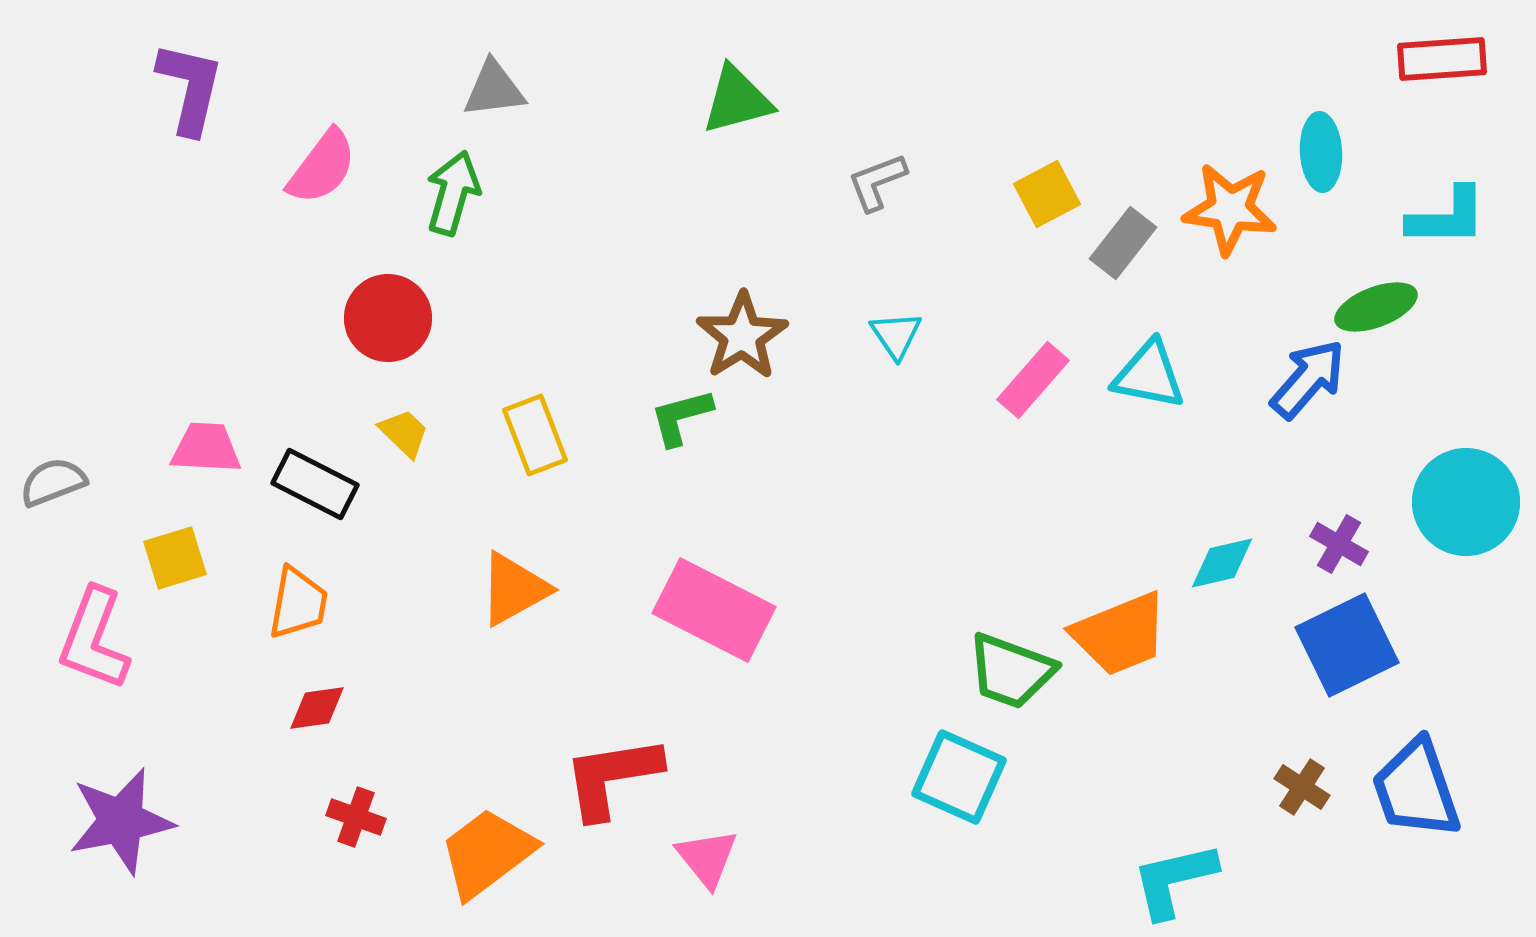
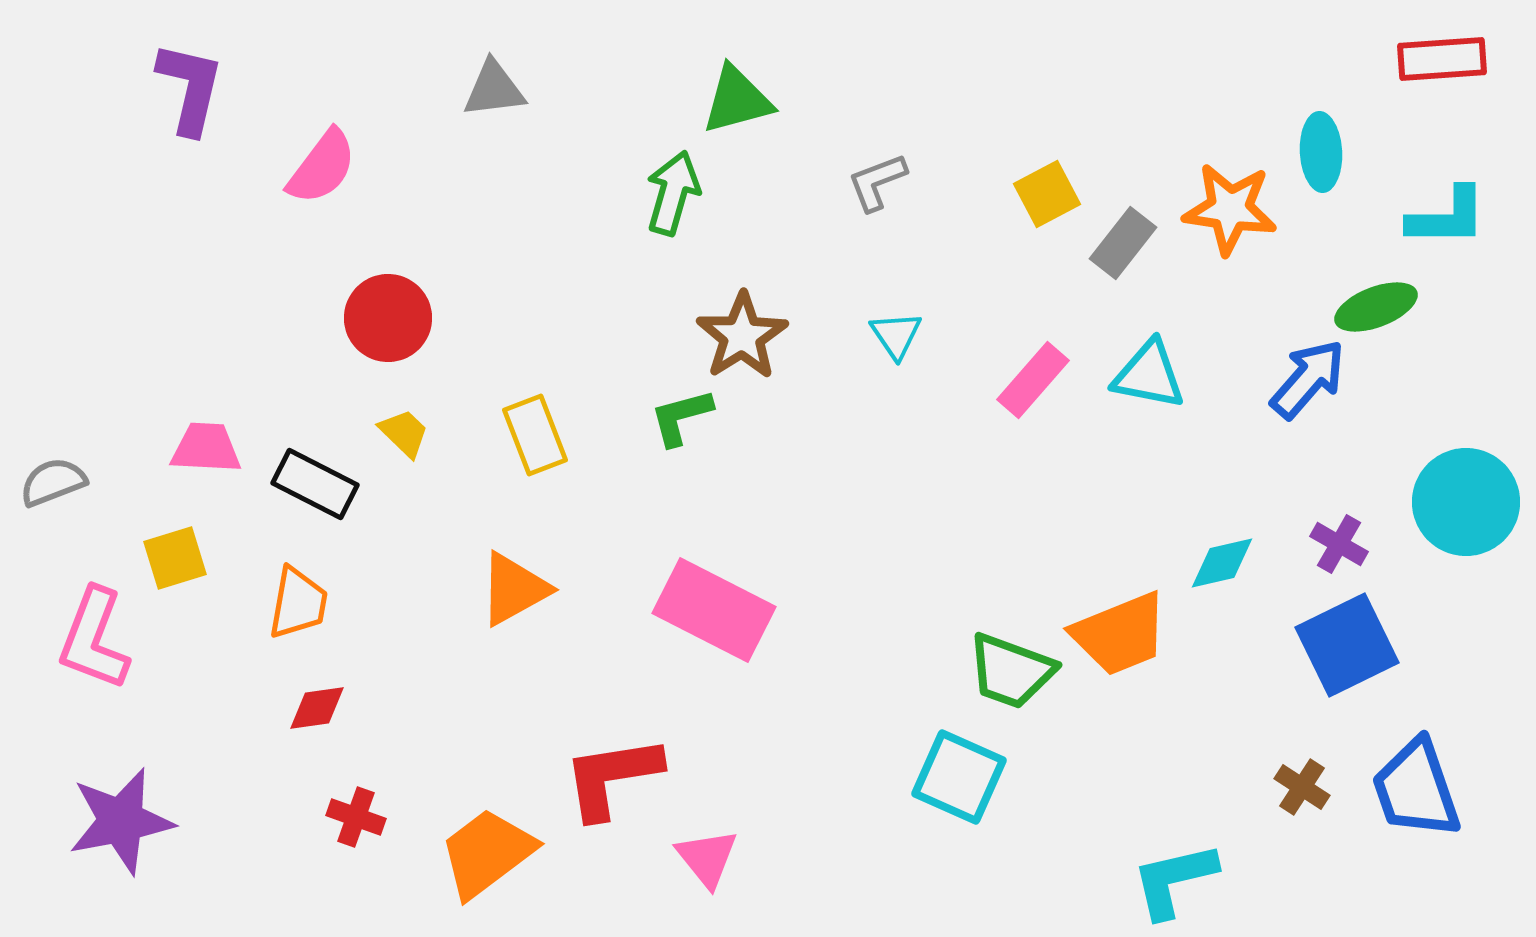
green arrow at (453, 193): moved 220 px right
